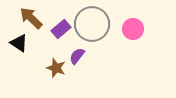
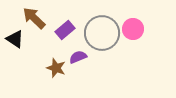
brown arrow: moved 3 px right
gray circle: moved 10 px right, 9 px down
purple rectangle: moved 4 px right, 1 px down
black triangle: moved 4 px left, 4 px up
purple semicircle: moved 1 px right, 1 px down; rotated 30 degrees clockwise
